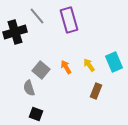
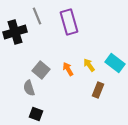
gray line: rotated 18 degrees clockwise
purple rectangle: moved 2 px down
cyan rectangle: moved 1 px right, 1 px down; rotated 30 degrees counterclockwise
orange arrow: moved 2 px right, 2 px down
brown rectangle: moved 2 px right, 1 px up
